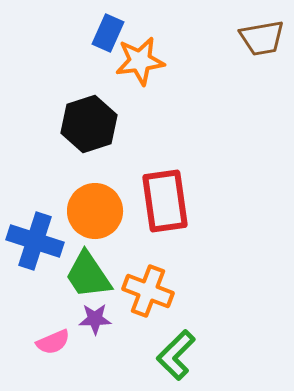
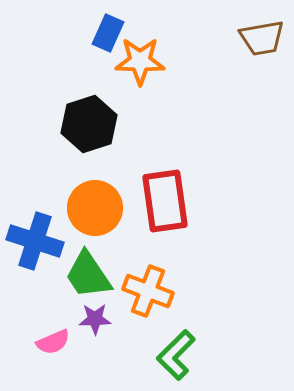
orange star: rotated 9 degrees clockwise
orange circle: moved 3 px up
